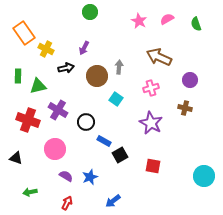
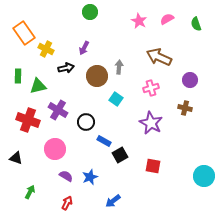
green arrow: rotated 128 degrees clockwise
